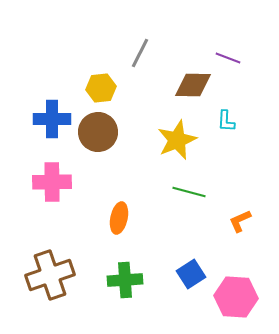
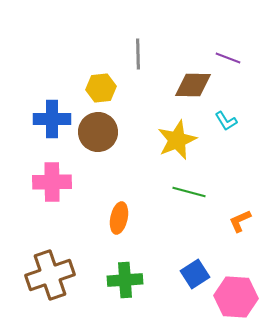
gray line: moved 2 px left, 1 px down; rotated 28 degrees counterclockwise
cyan L-shape: rotated 35 degrees counterclockwise
blue square: moved 4 px right
